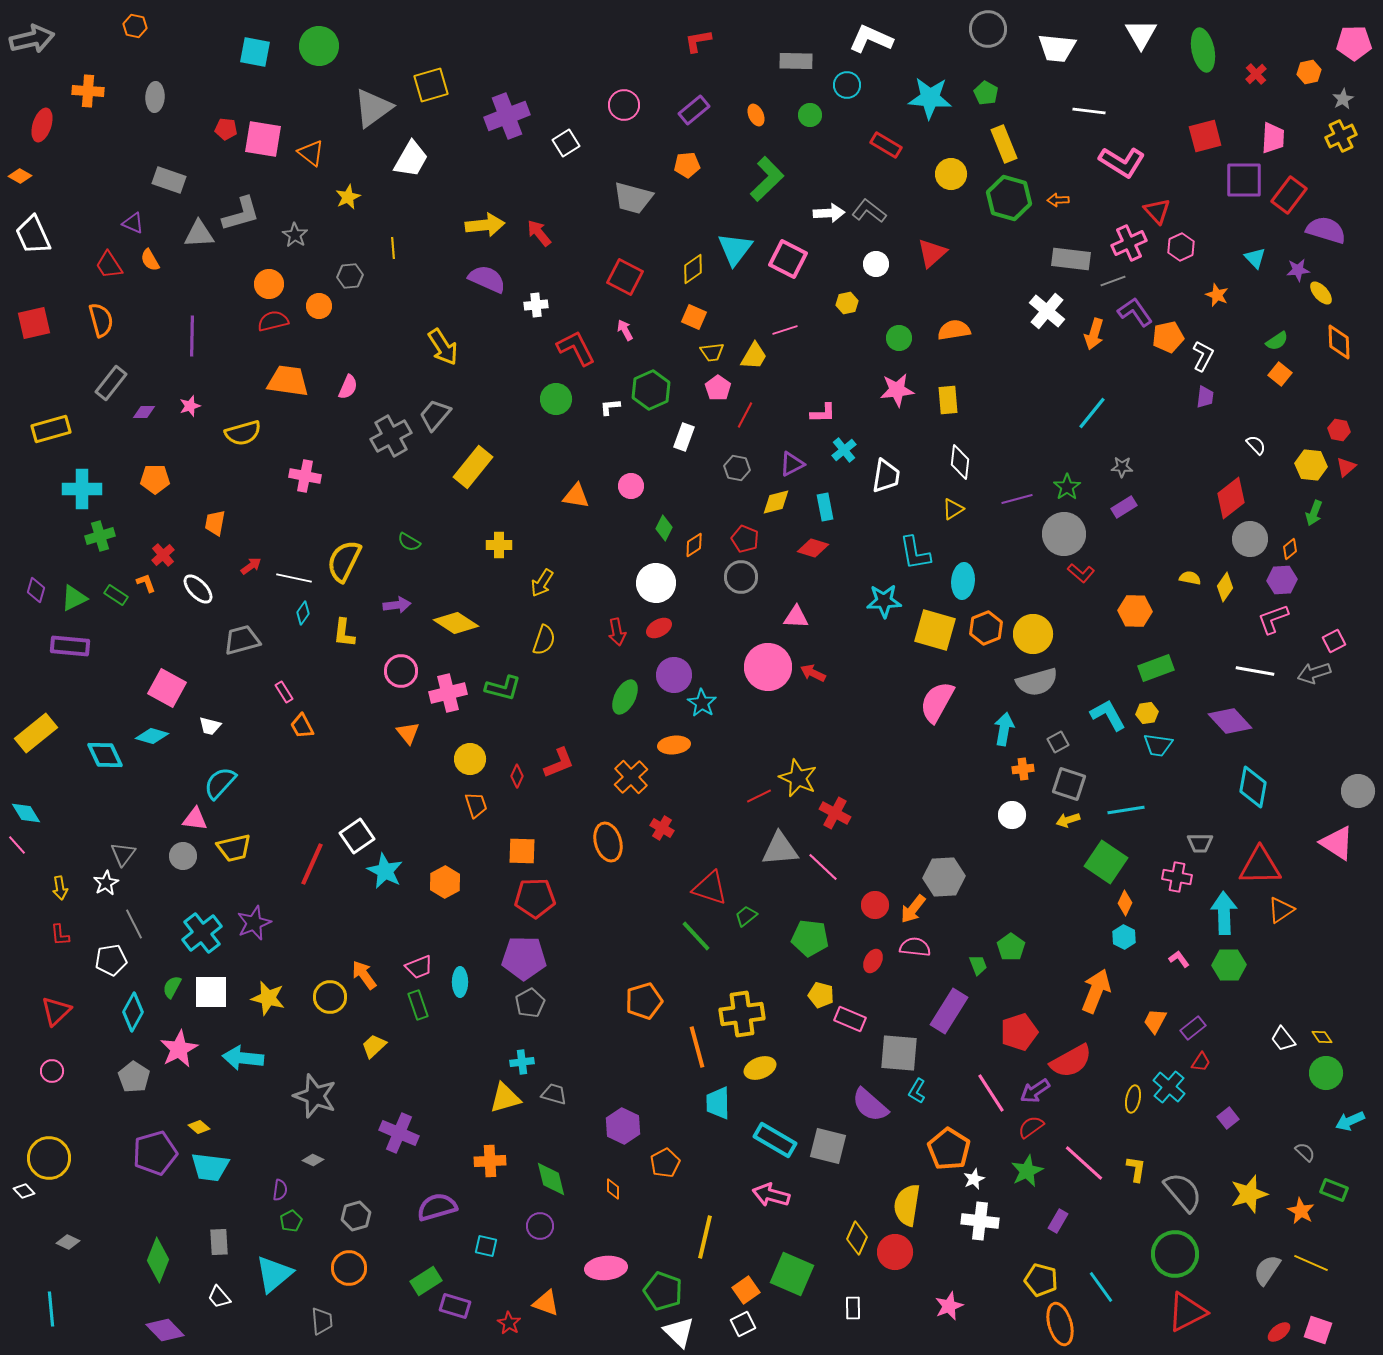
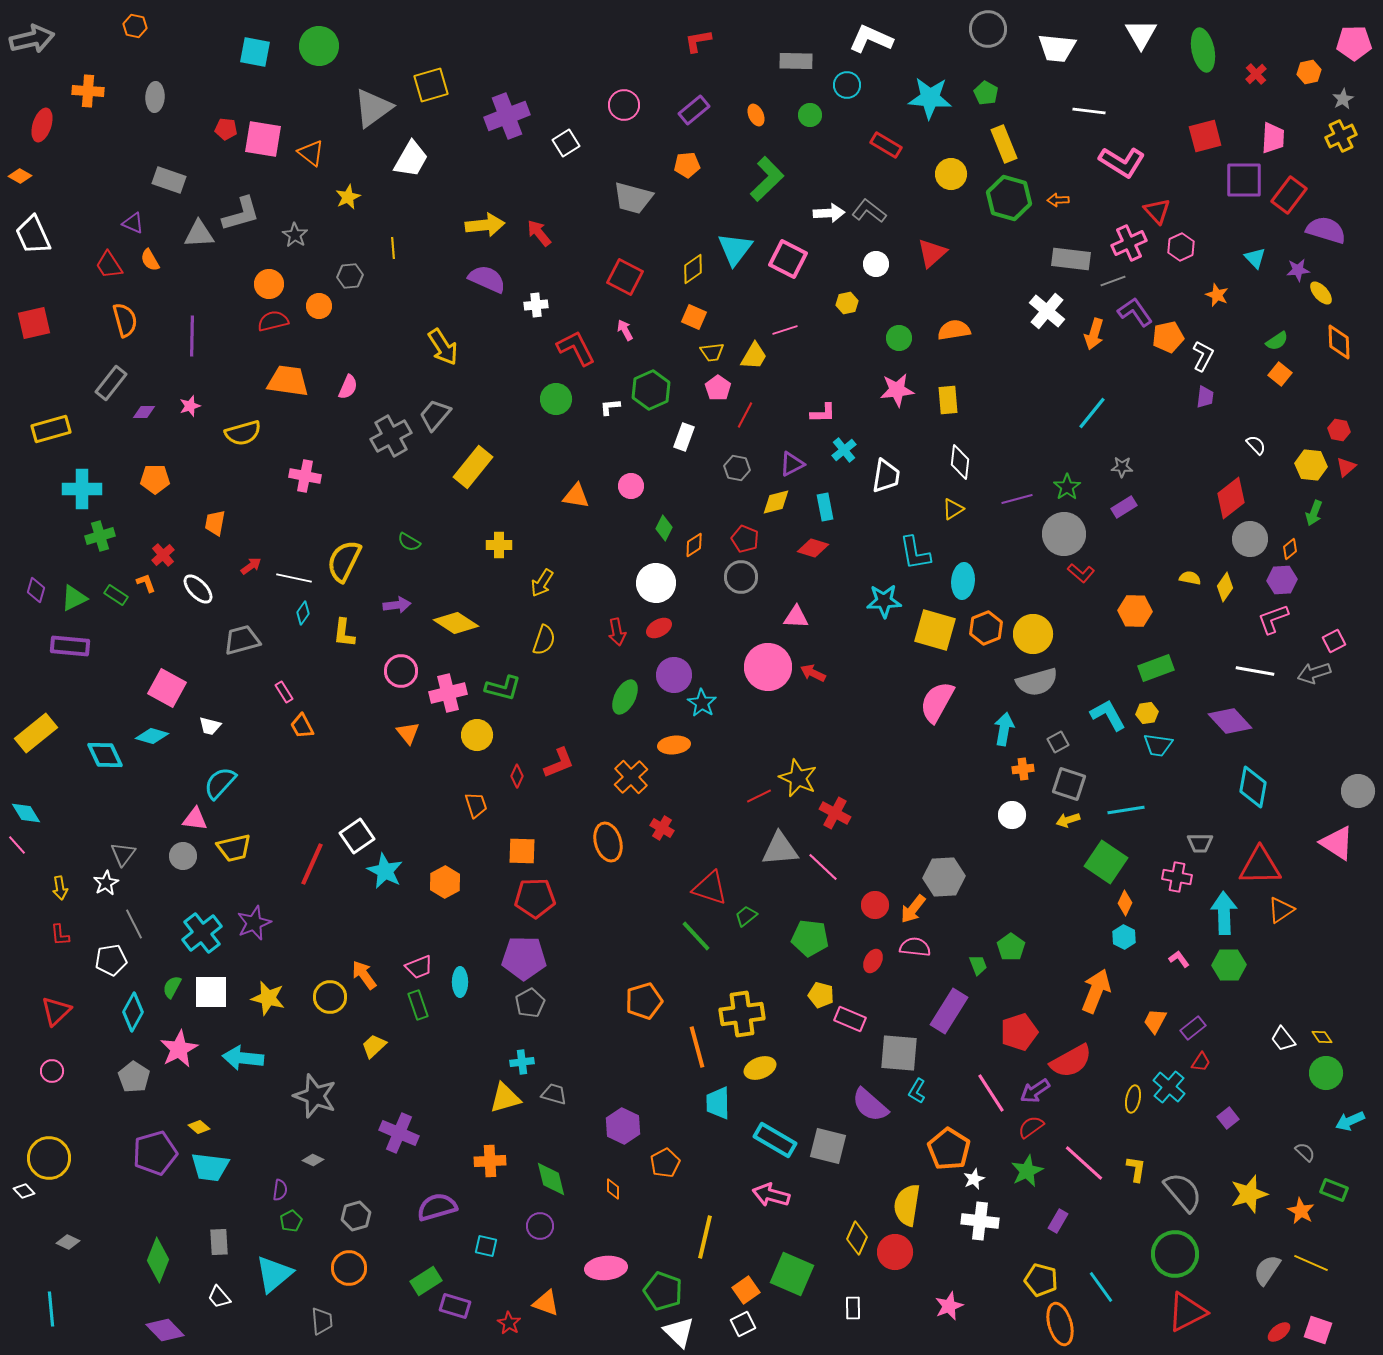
orange semicircle at (101, 320): moved 24 px right
yellow circle at (470, 759): moved 7 px right, 24 px up
